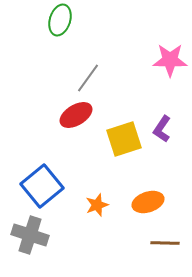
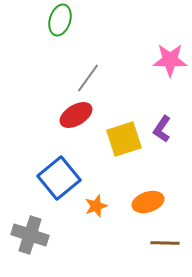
blue square: moved 17 px right, 8 px up
orange star: moved 1 px left, 1 px down
